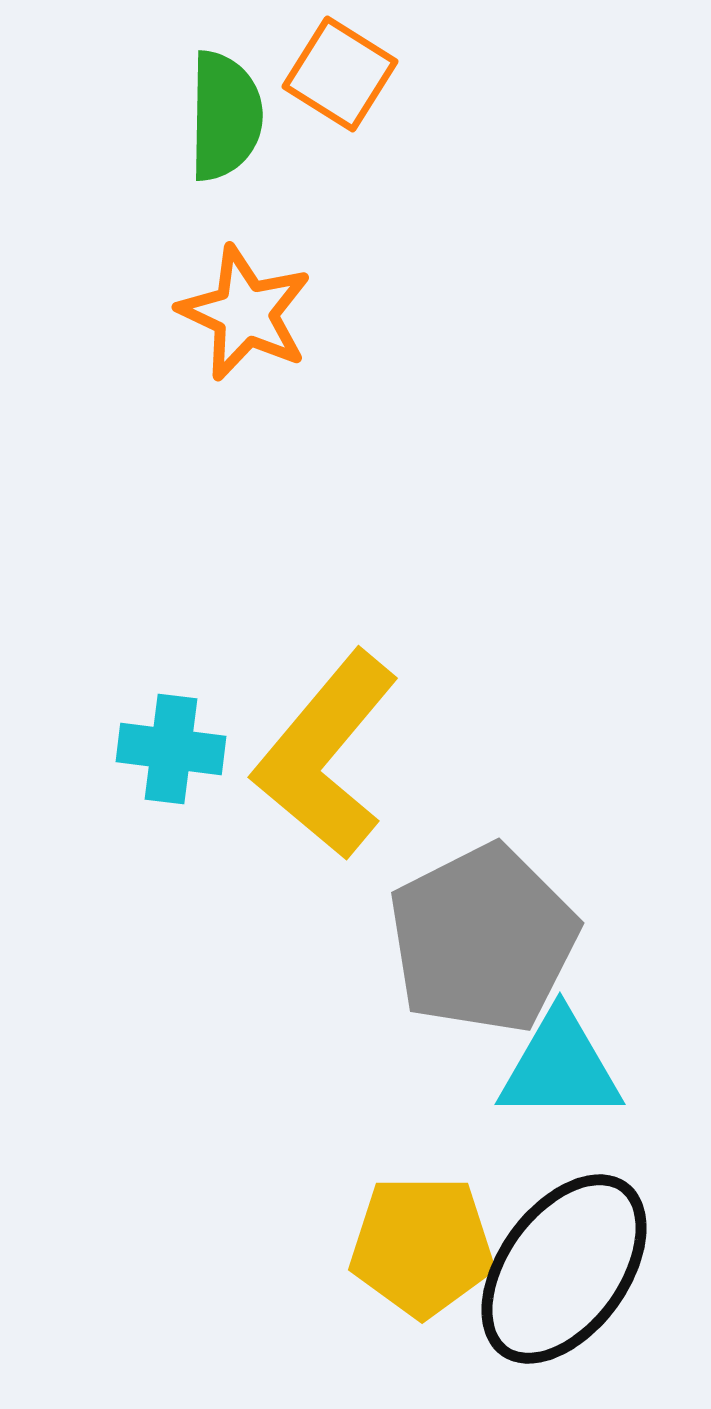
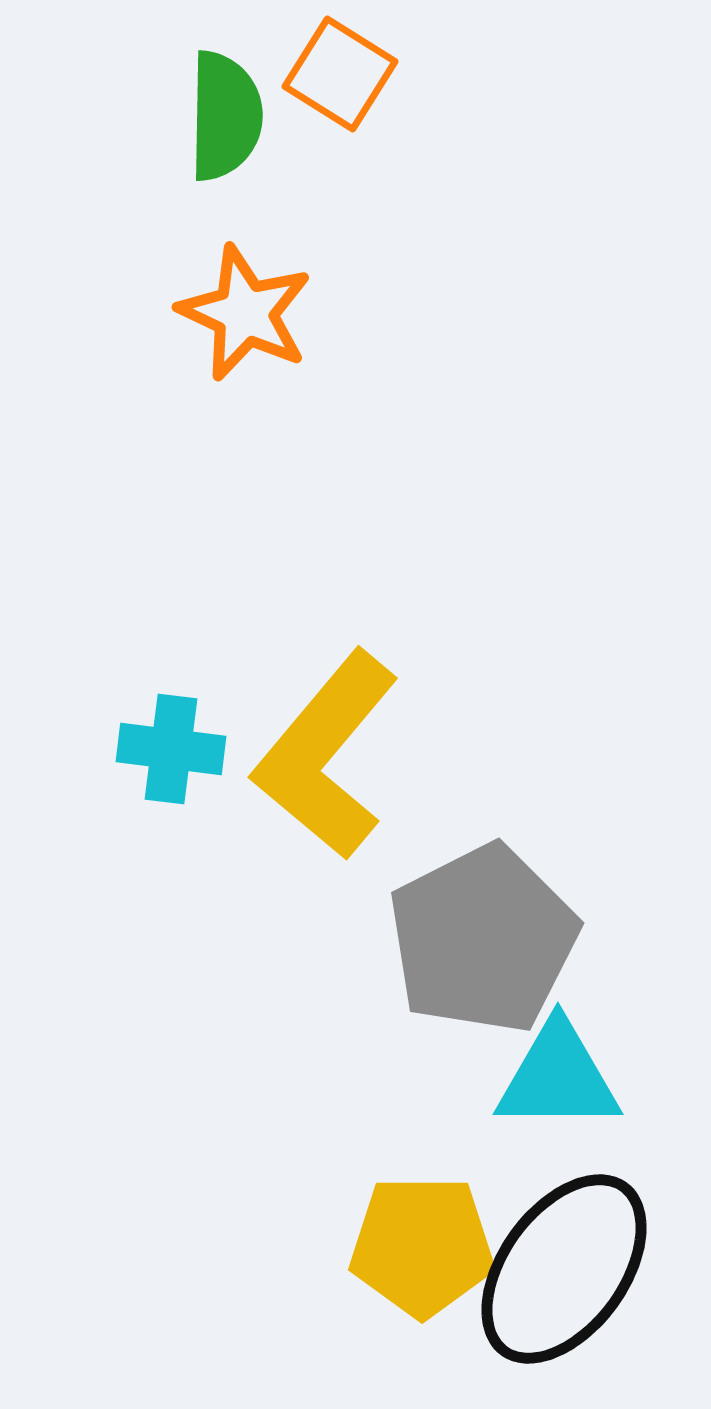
cyan triangle: moved 2 px left, 10 px down
